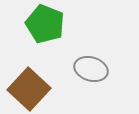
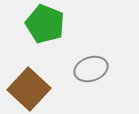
gray ellipse: rotated 36 degrees counterclockwise
